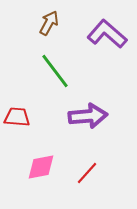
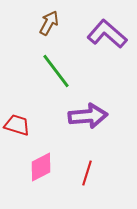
green line: moved 1 px right
red trapezoid: moved 8 px down; rotated 12 degrees clockwise
pink diamond: rotated 16 degrees counterclockwise
red line: rotated 25 degrees counterclockwise
